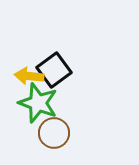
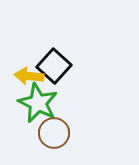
black square: moved 4 px up; rotated 12 degrees counterclockwise
green star: rotated 6 degrees clockwise
